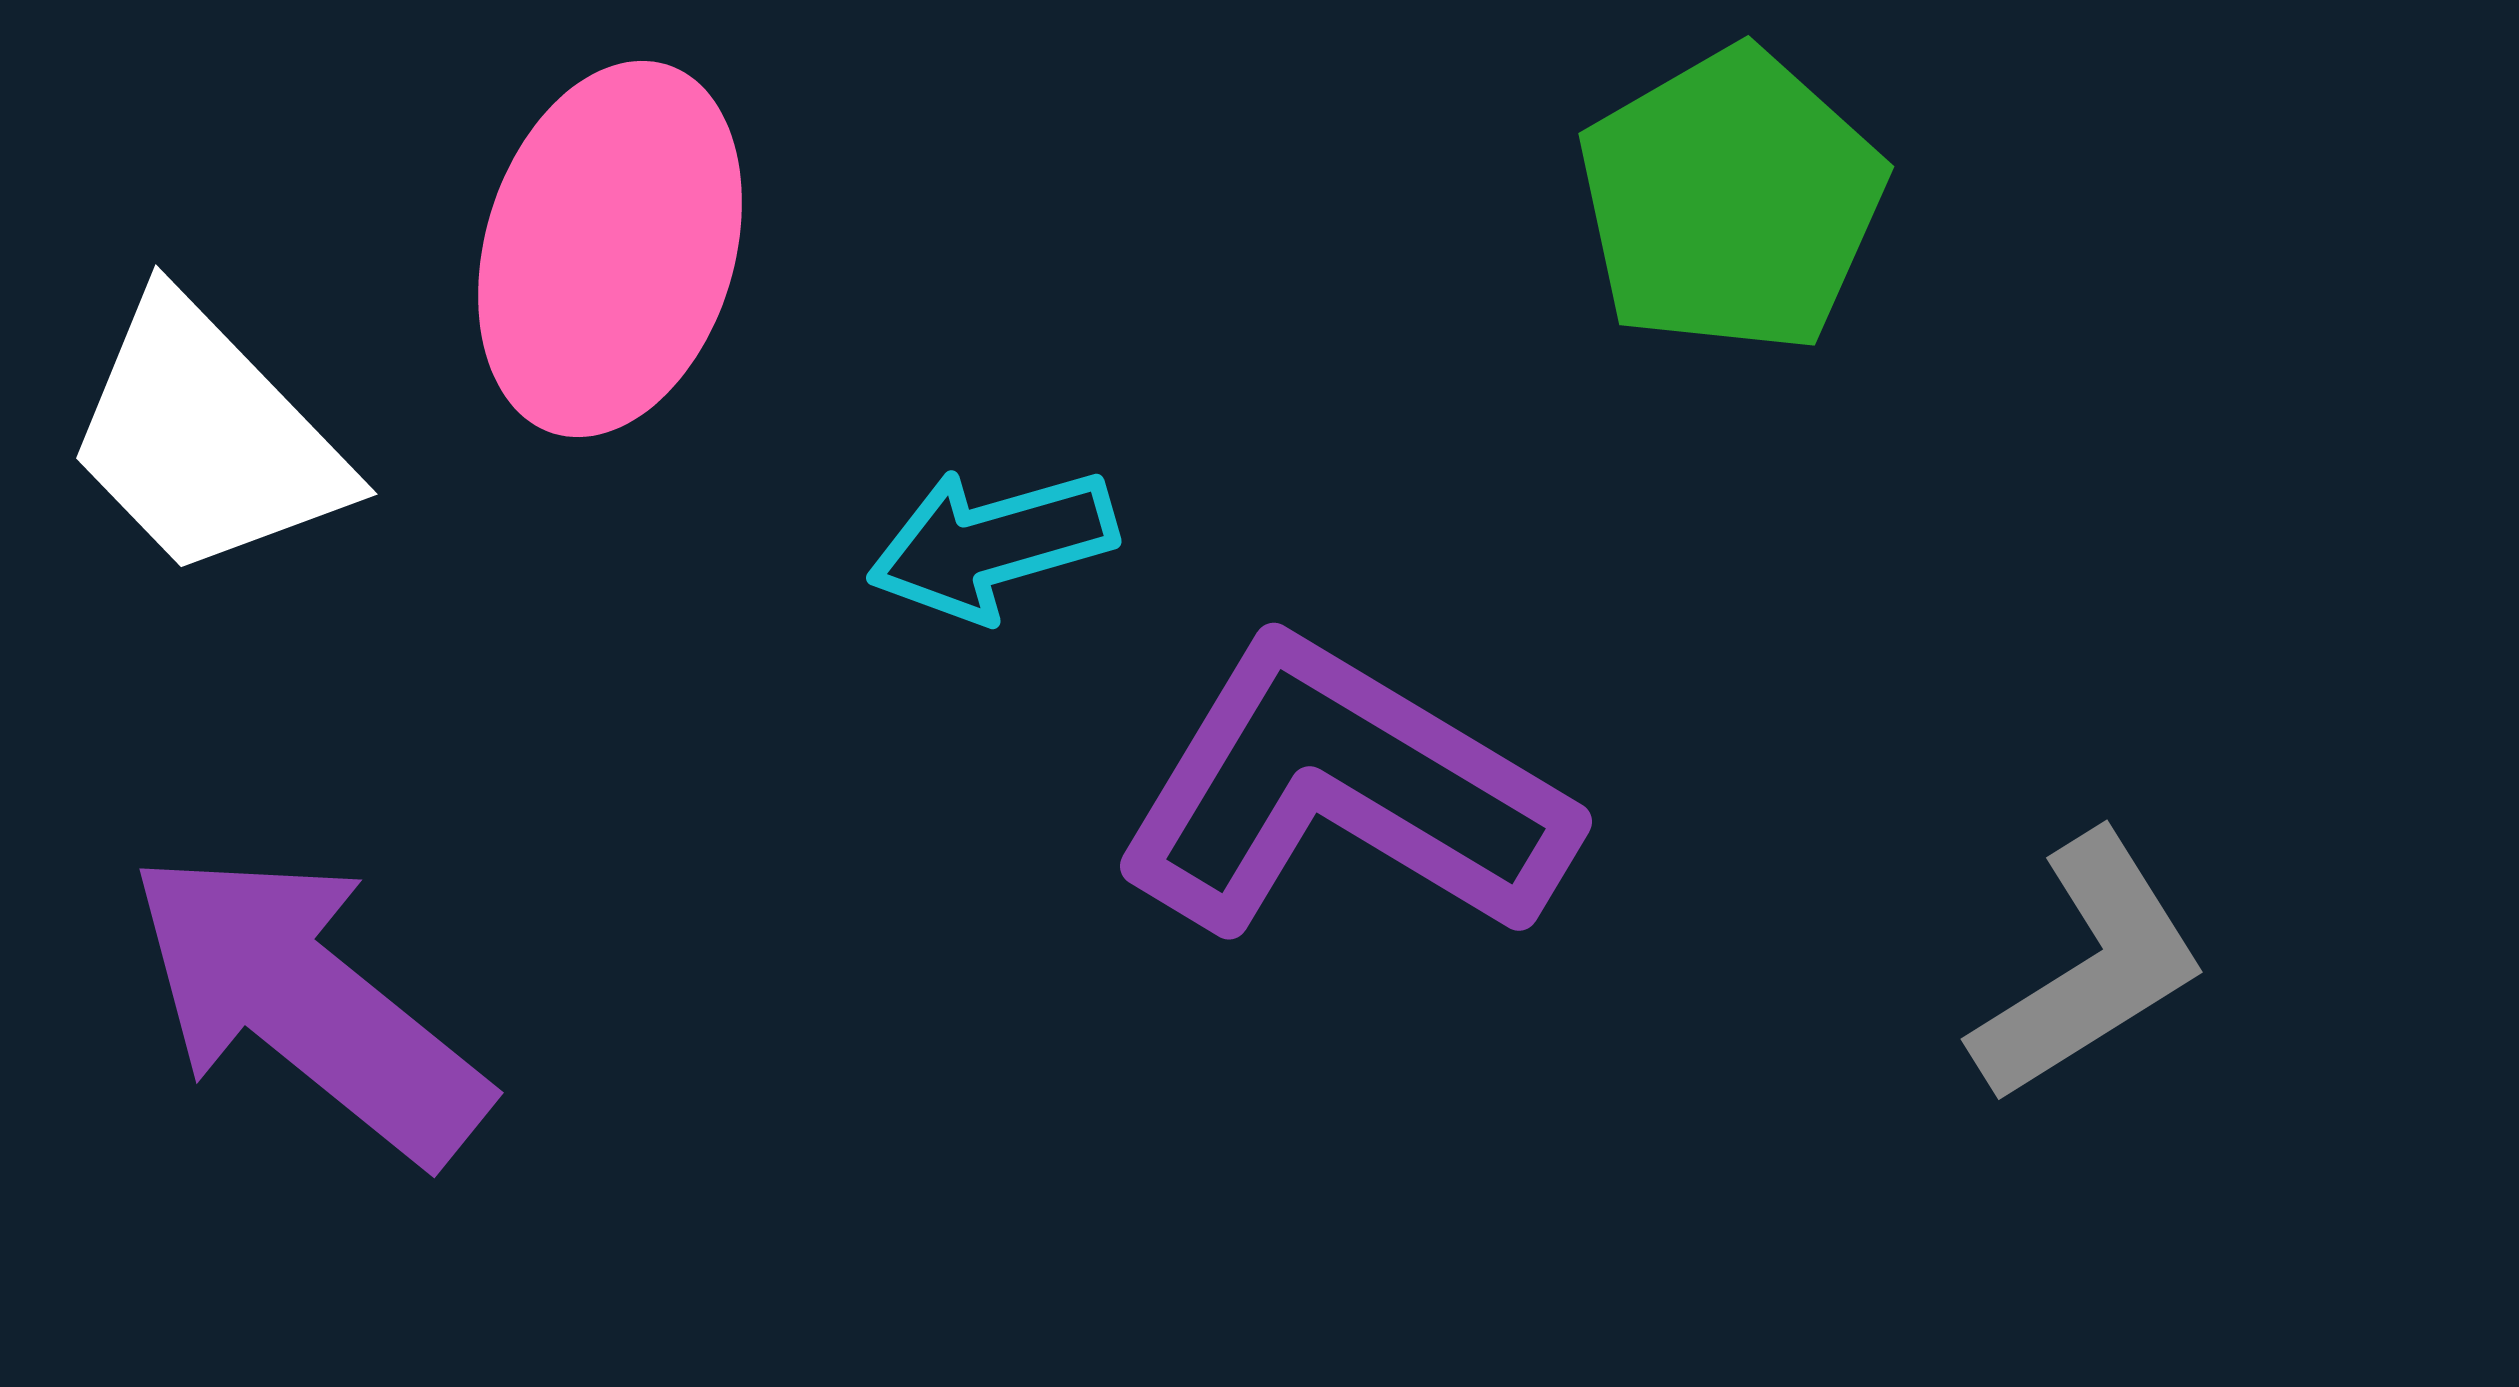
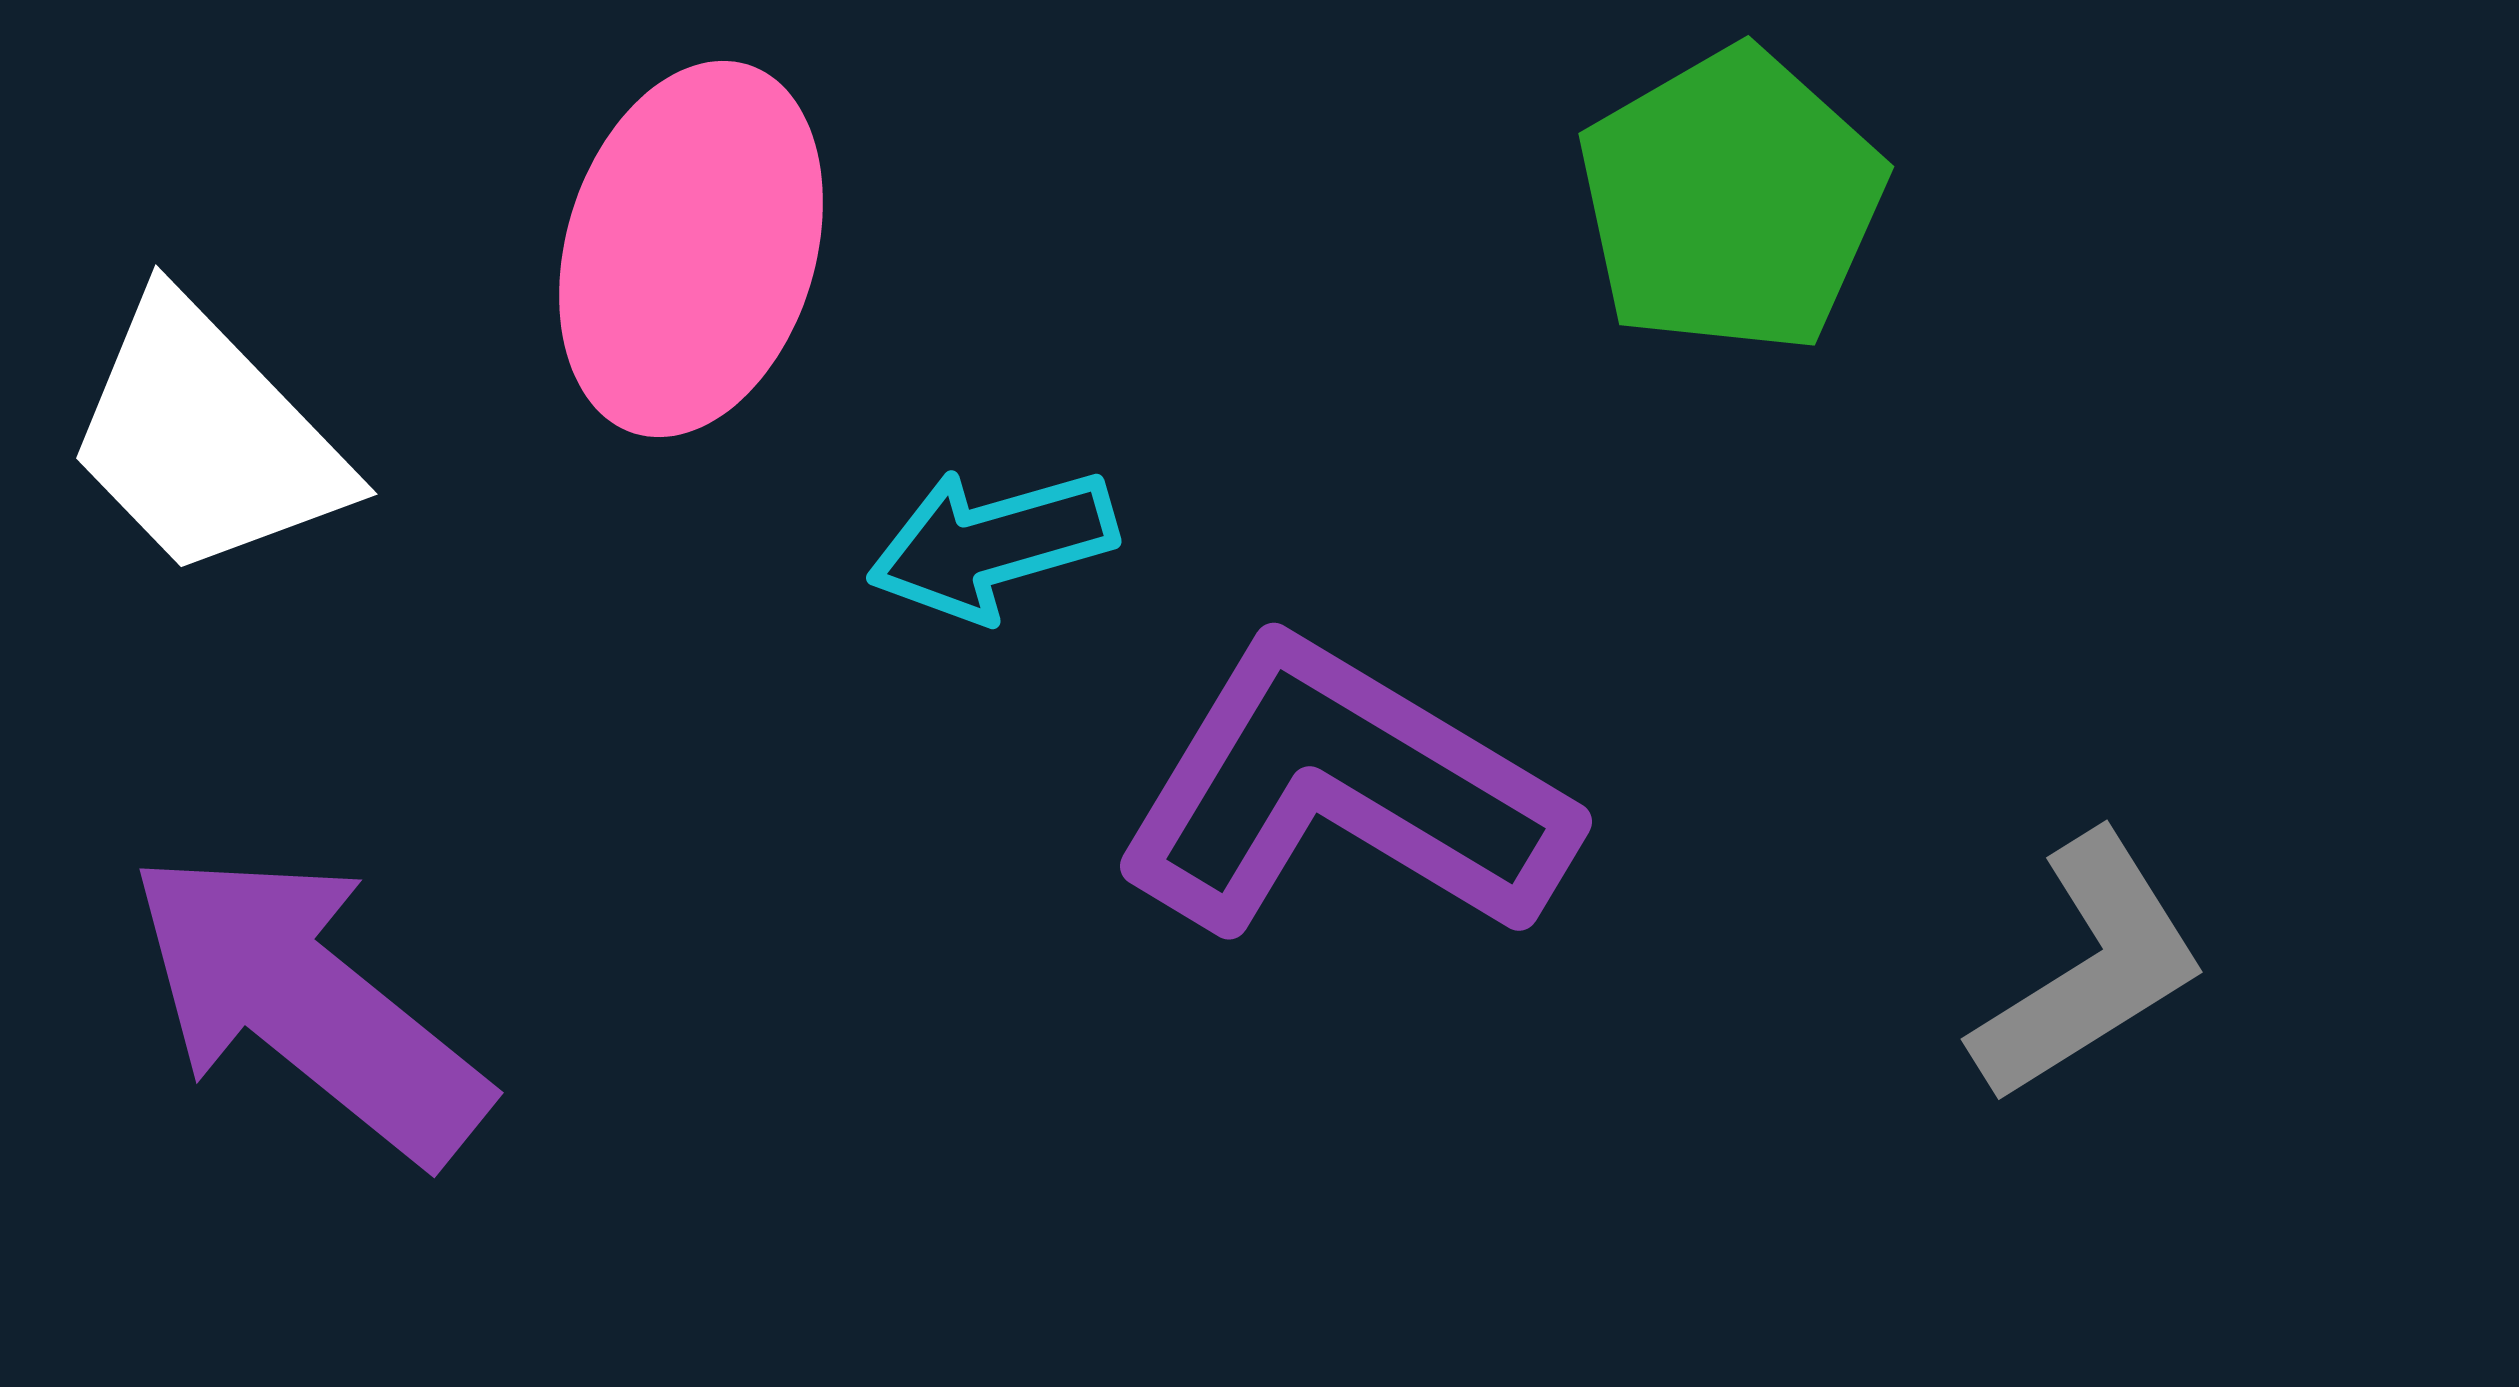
pink ellipse: moved 81 px right
